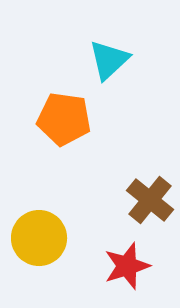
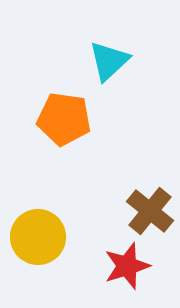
cyan triangle: moved 1 px down
brown cross: moved 11 px down
yellow circle: moved 1 px left, 1 px up
